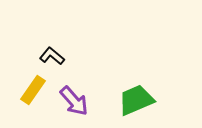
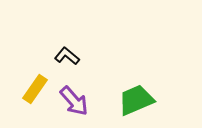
black L-shape: moved 15 px right
yellow rectangle: moved 2 px right, 1 px up
